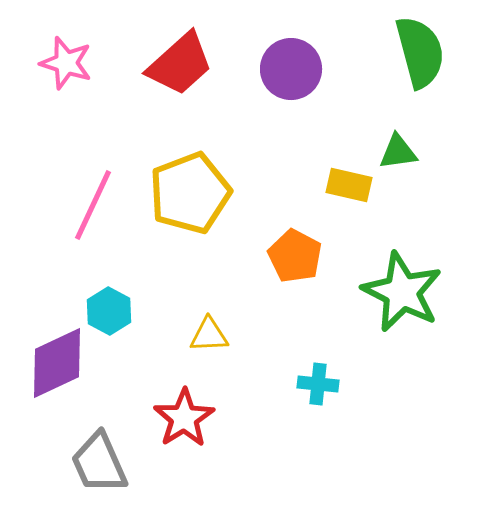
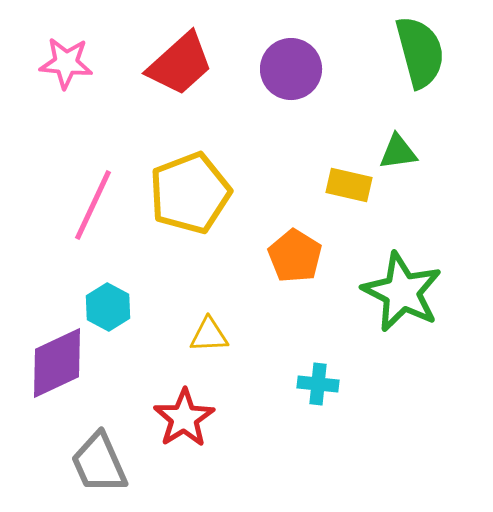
pink star: rotated 12 degrees counterclockwise
orange pentagon: rotated 4 degrees clockwise
cyan hexagon: moved 1 px left, 4 px up
